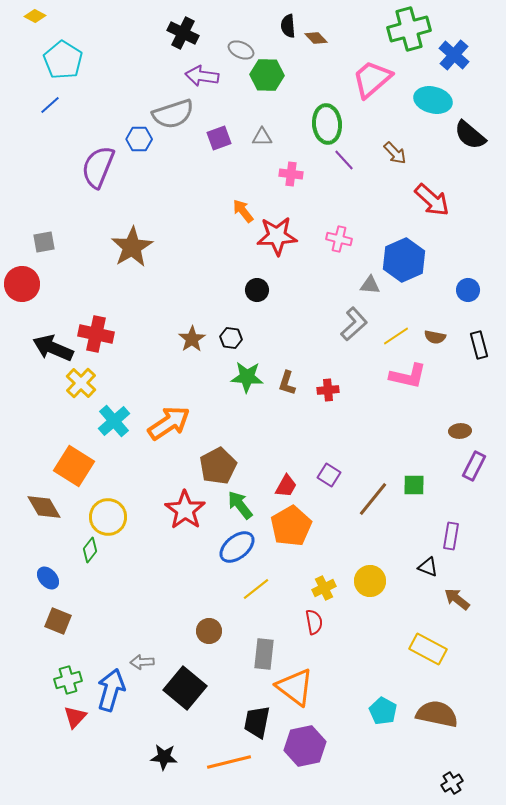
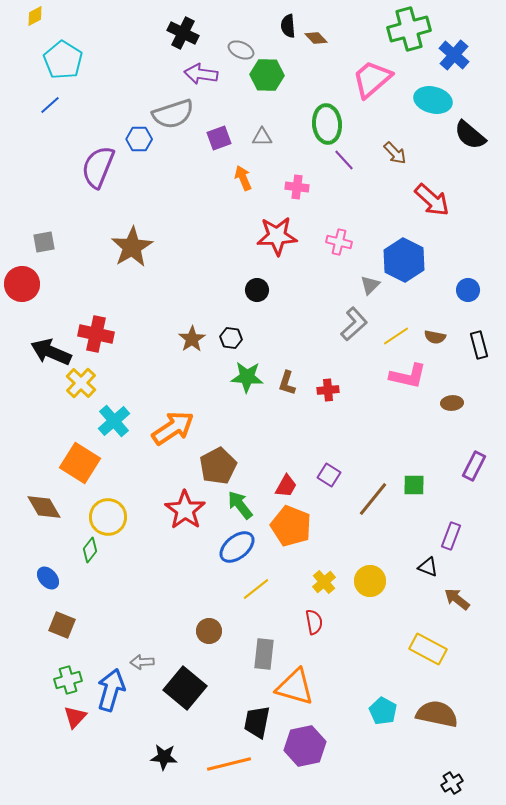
yellow diamond at (35, 16): rotated 55 degrees counterclockwise
purple arrow at (202, 76): moved 1 px left, 2 px up
pink cross at (291, 174): moved 6 px right, 13 px down
orange arrow at (243, 211): moved 33 px up; rotated 15 degrees clockwise
pink cross at (339, 239): moved 3 px down
blue hexagon at (404, 260): rotated 9 degrees counterclockwise
gray triangle at (370, 285): rotated 50 degrees counterclockwise
black arrow at (53, 348): moved 2 px left, 4 px down
orange arrow at (169, 423): moved 4 px right, 5 px down
brown ellipse at (460, 431): moved 8 px left, 28 px up
orange square at (74, 466): moved 6 px right, 3 px up
orange pentagon at (291, 526): rotated 21 degrees counterclockwise
purple rectangle at (451, 536): rotated 12 degrees clockwise
yellow cross at (324, 588): moved 6 px up; rotated 15 degrees counterclockwise
brown square at (58, 621): moved 4 px right, 4 px down
orange triangle at (295, 687): rotated 21 degrees counterclockwise
orange line at (229, 762): moved 2 px down
